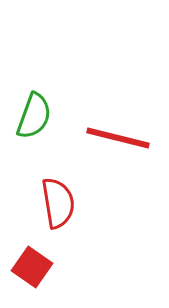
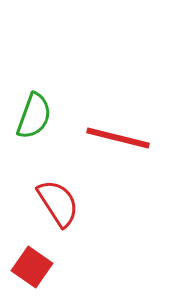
red semicircle: rotated 24 degrees counterclockwise
